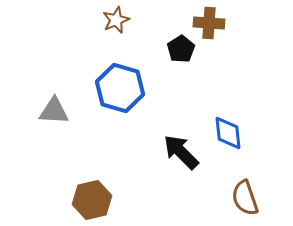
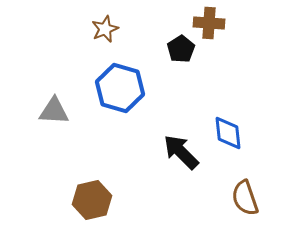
brown star: moved 11 px left, 9 px down
